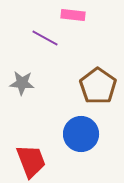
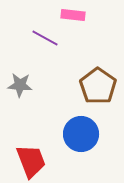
gray star: moved 2 px left, 2 px down
